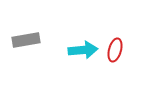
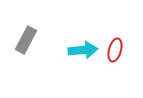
gray rectangle: rotated 52 degrees counterclockwise
